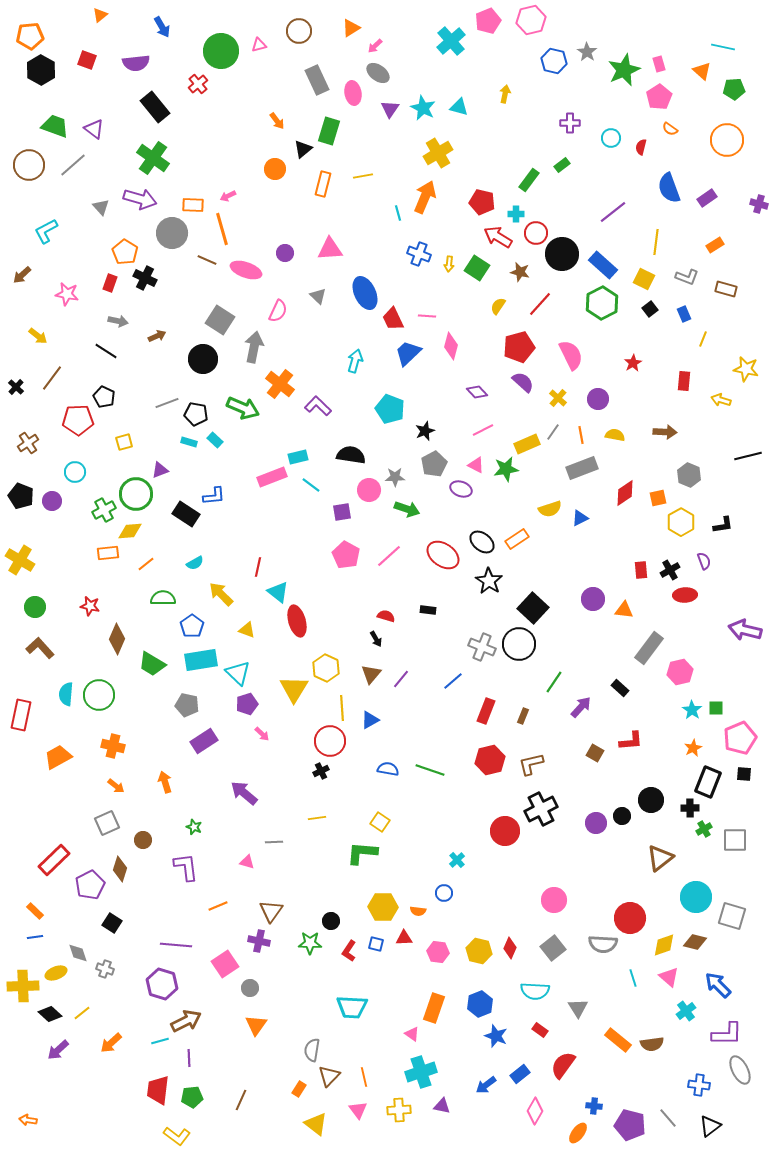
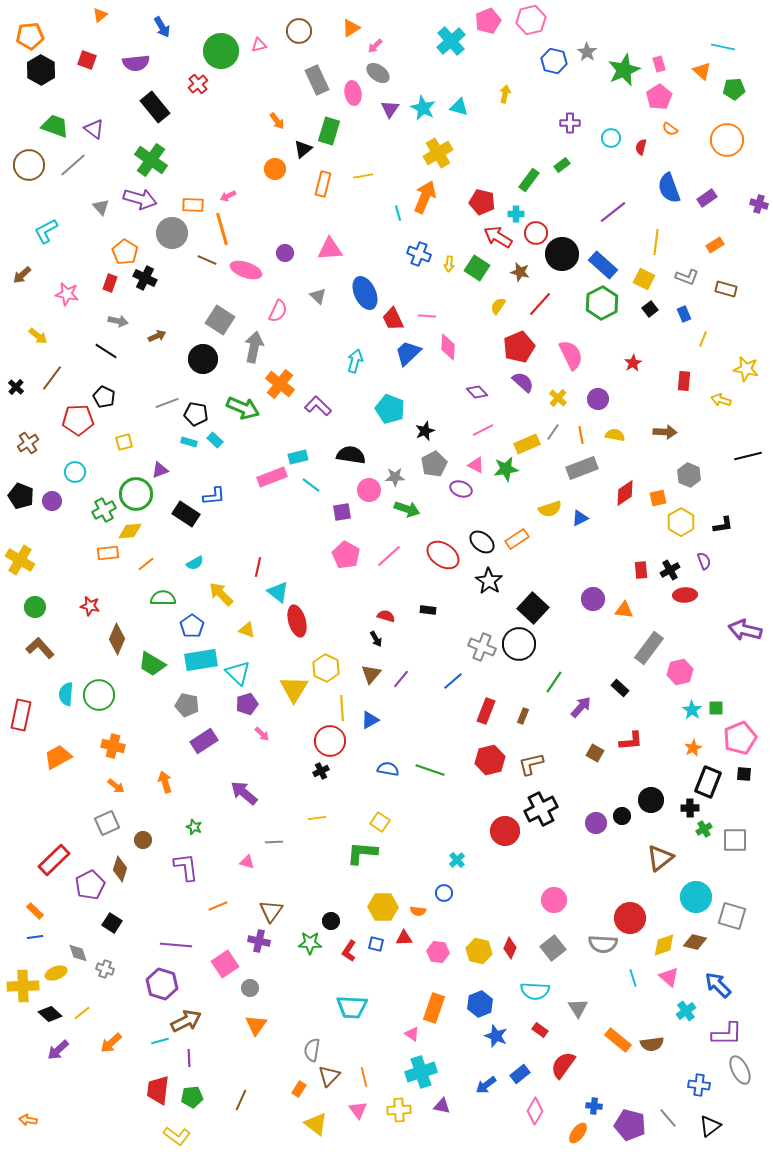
green cross at (153, 158): moved 2 px left, 2 px down
pink diamond at (451, 346): moved 3 px left, 1 px down; rotated 12 degrees counterclockwise
red pentagon at (519, 347): rotated 8 degrees counterclockwise
